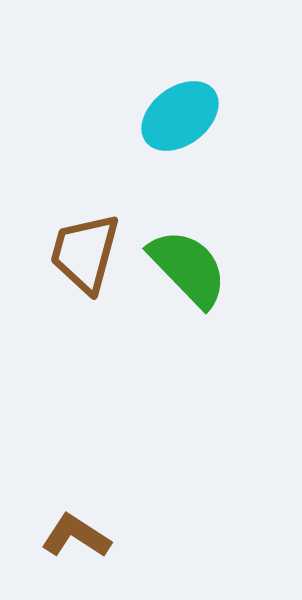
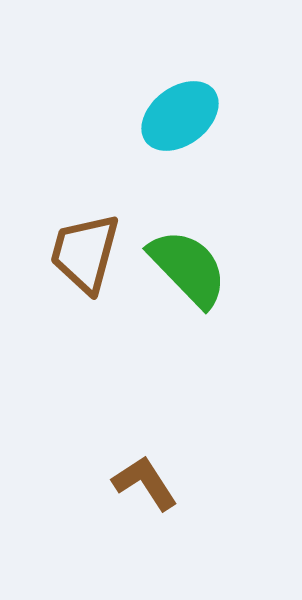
brown L-shape: moved 69 px right, 53 px up; rotated 24 degrees clockwise
